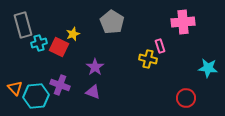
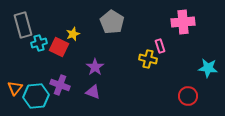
orange triangle: rotated 21 degrees clockwise
red circle: moved 2 px right, 2 px up
